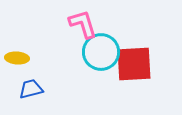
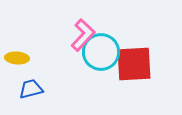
pink L-shape: moved 11 px down; rotated 60 degrees clockwise
